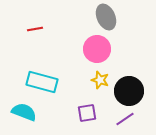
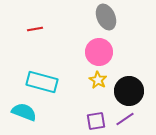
pink circle: moved 2 px right, 3 px down
yellow star: moved 2 px left; rotated 12 degrees clockwise
purple square: moved 9 px right, 8 px down
